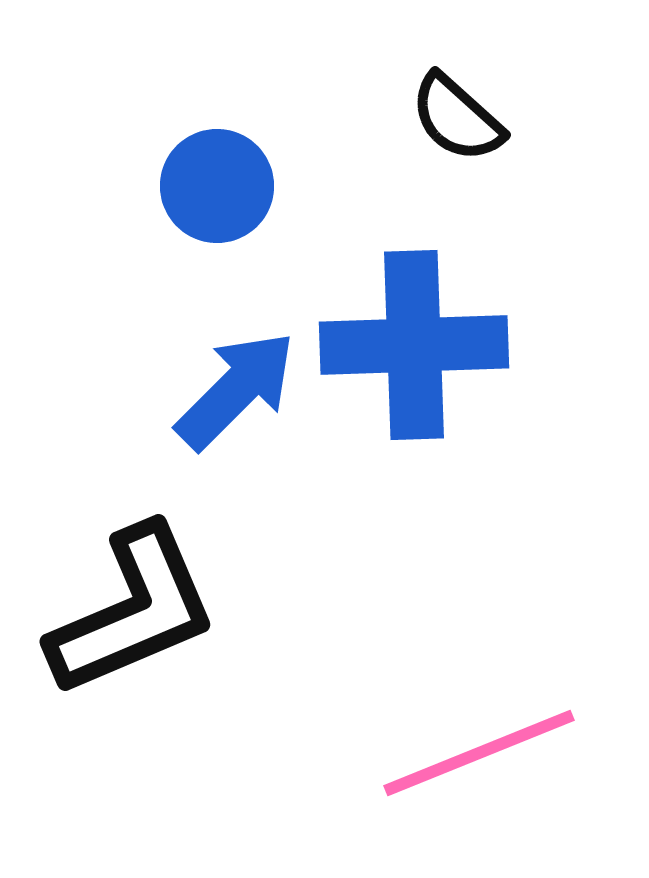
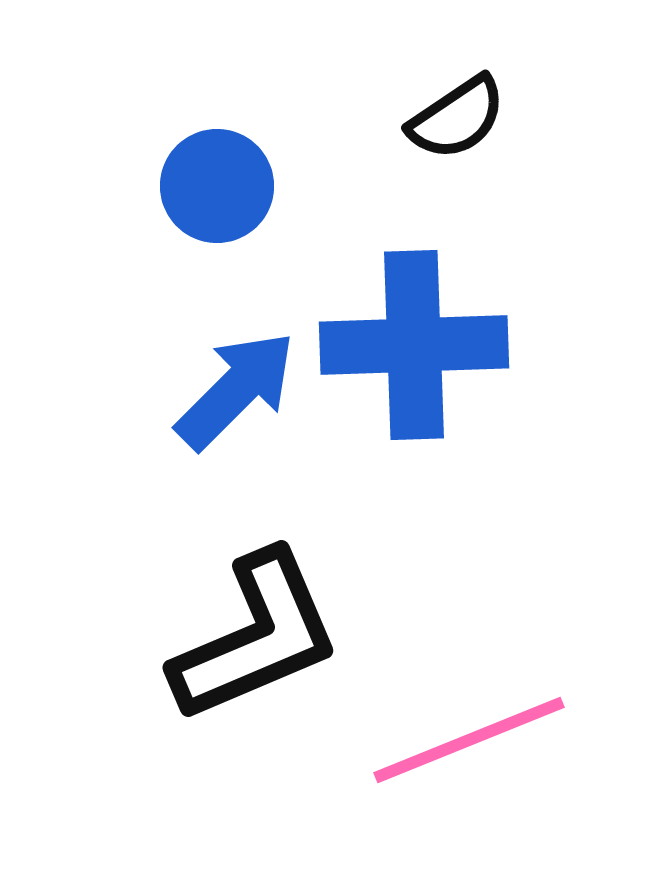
black semicircle: rotated 76 degrees counterclockwise
black L-shape: moved 123 px right, 26 px down
pink line: moved 10 px left, 13 px up
